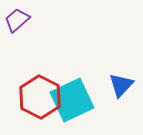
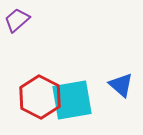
blue triangle: rotated 32 degrees counterclockwise
cyan square: rotated 15 degrees clockwise
